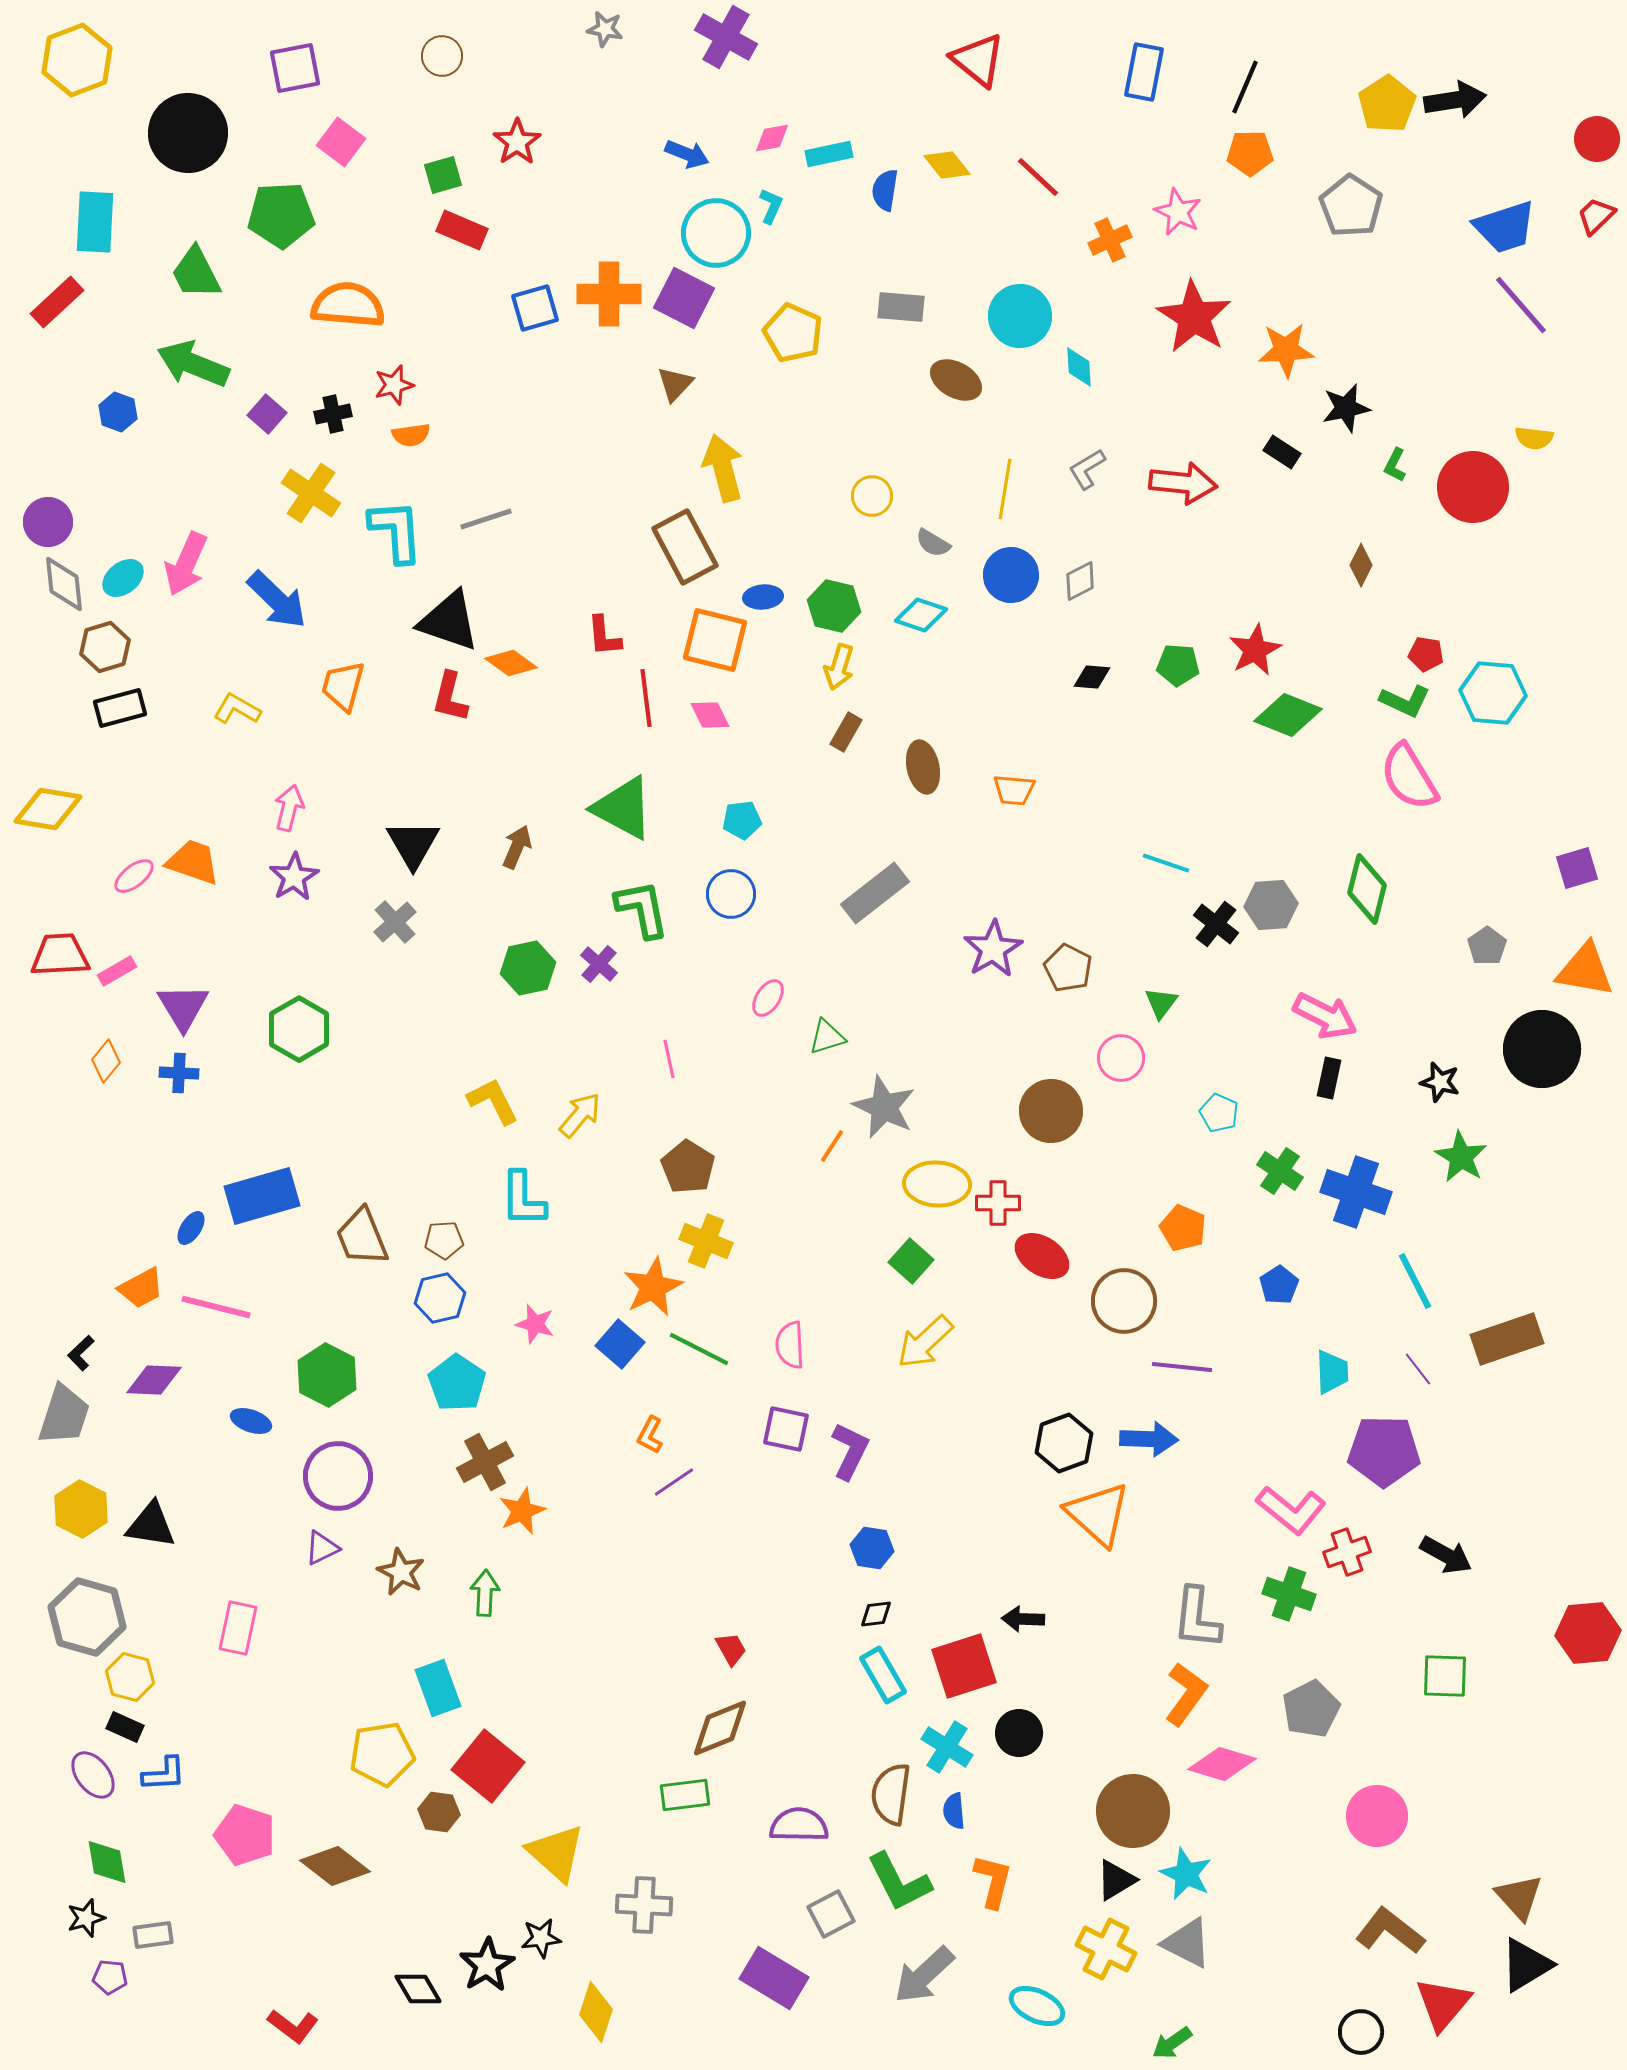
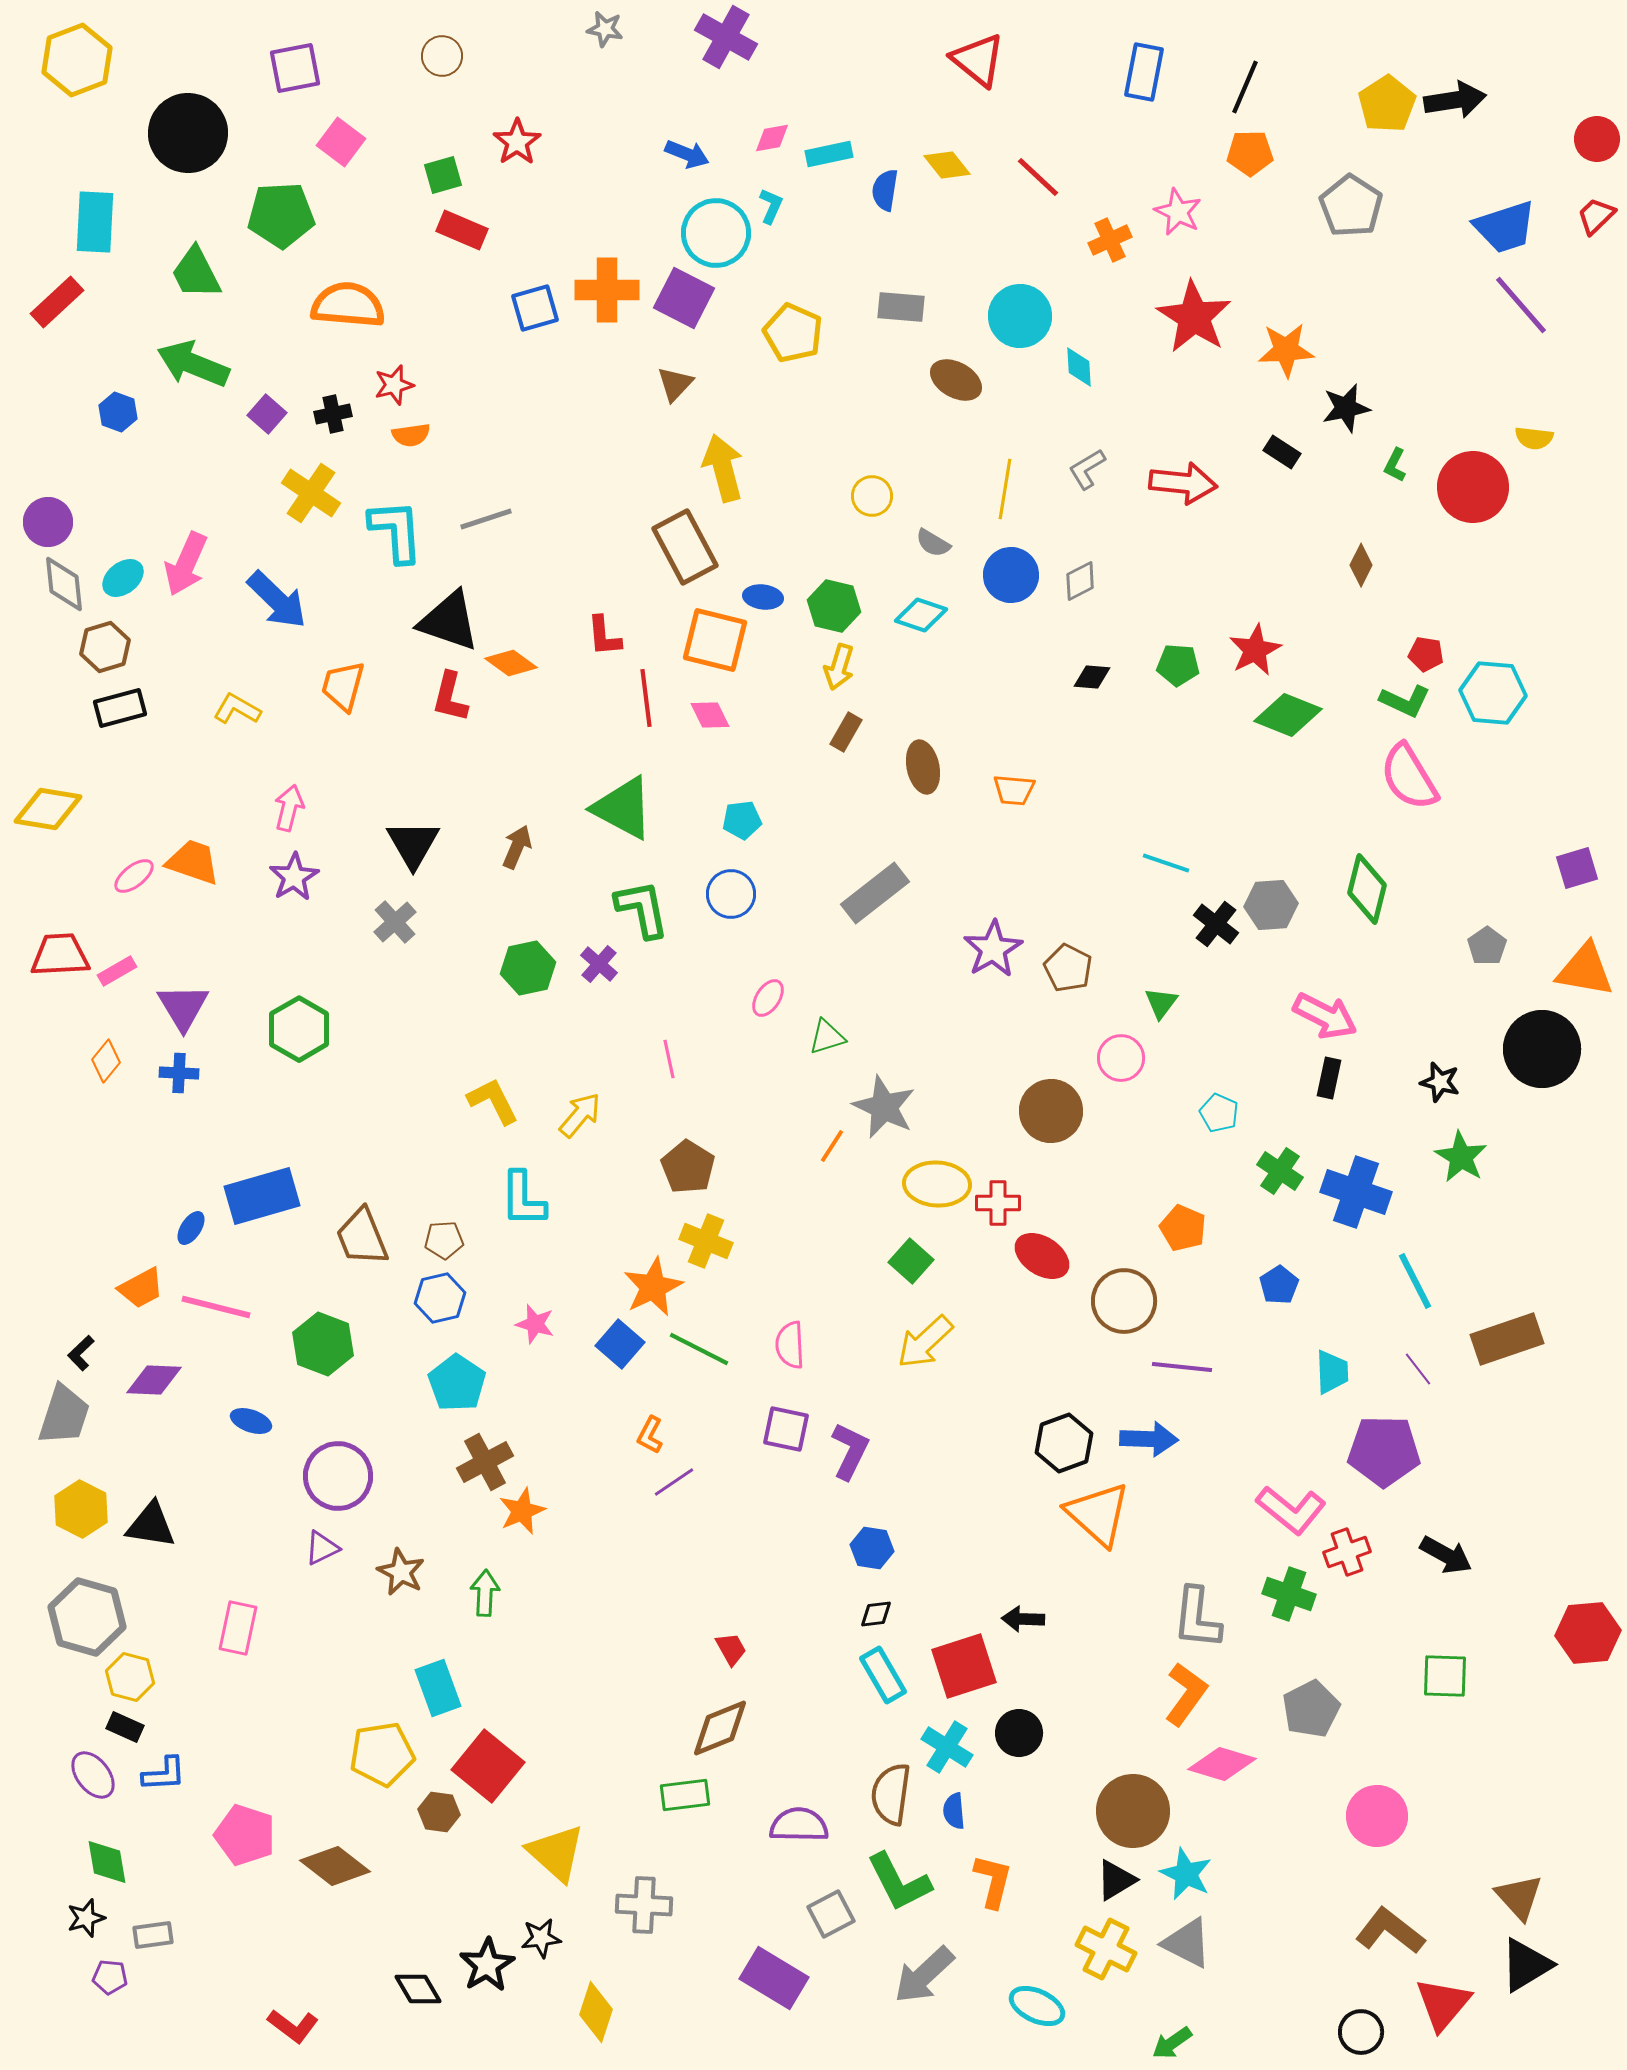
orange cross at (609, 294): moved 2 px left, 4 px up
blue ellipse at (763, 597): rotated 12 degrees clockwise
green hexagon at (327, 1375): moved 4 px left, 31 px up; rotated 6 degrees counterclockwise
